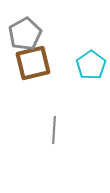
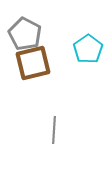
gray pentagon: rotated 16 degrees counterclockwise
cyan pentagon: moved 3 px left, 16 px up
